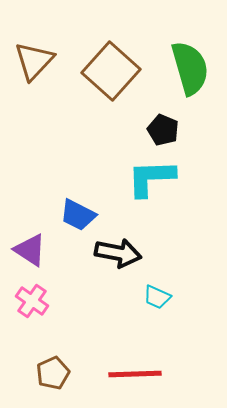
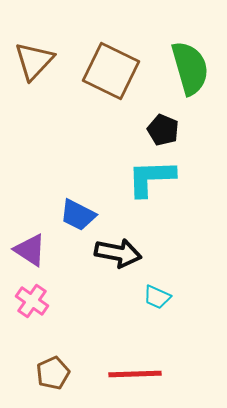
brown square: rotated 16 degrees counterclockwise
